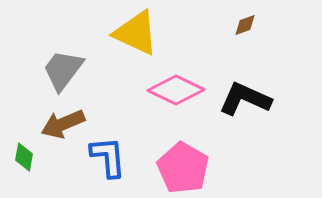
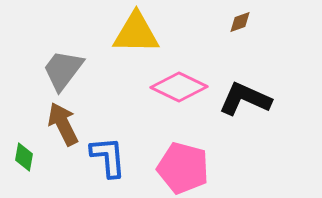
brown diamond: moved 5 px left, 3 px up
yellow triangle: rotated 24 degrees counterclockwise
pink diamond: moved 3 px right, 3 px up
brown arrow: rotated 87 degrees clockwise
pink pentagon: rotated 15 degrees counterclockwise
